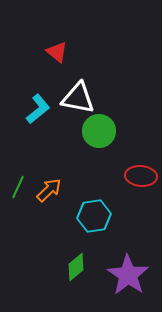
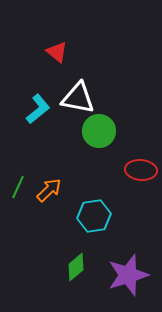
red ellipse: moved 6 px up
purple star: rotated 21 degrees clockwise
